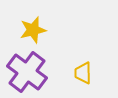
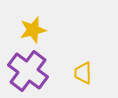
purple cross: moved 1 px right, 1 px up
